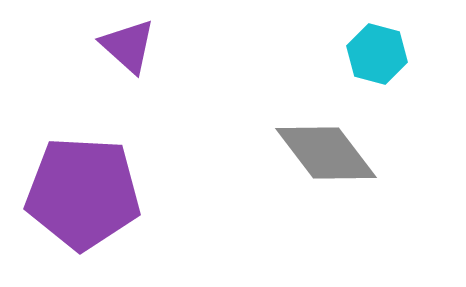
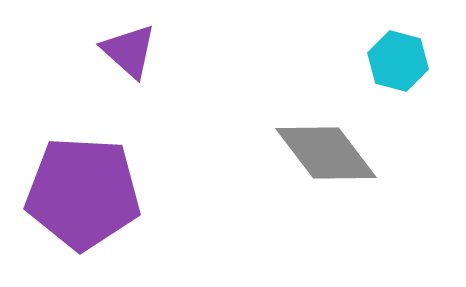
purple triangle: moved 1 px right, 5 px down
cyan hexagon: moved 21 px right, 7 px down
